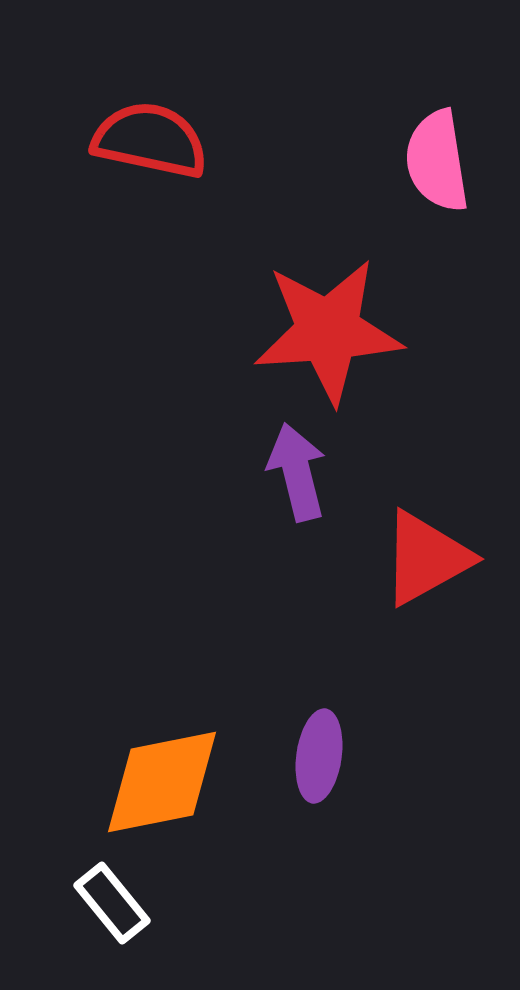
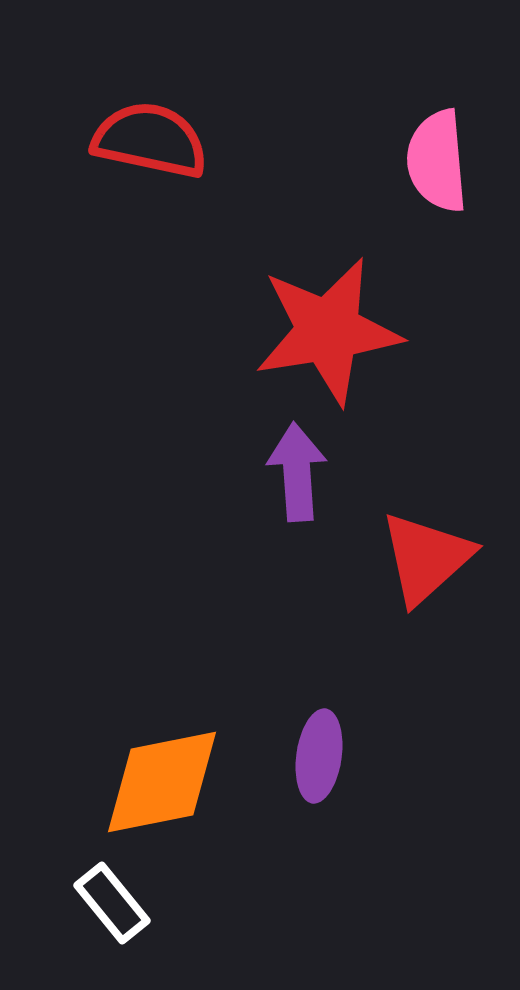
pink semicircle: rotated 4 degrees clockwise
red star: rotated 5 degrees counterclockwise
purple arrow: rotated 10 degrees clockwise
red triangle: rotated 13 degrees counterclockwise
